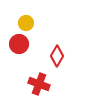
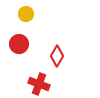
yellow circle: moved 9 px up
